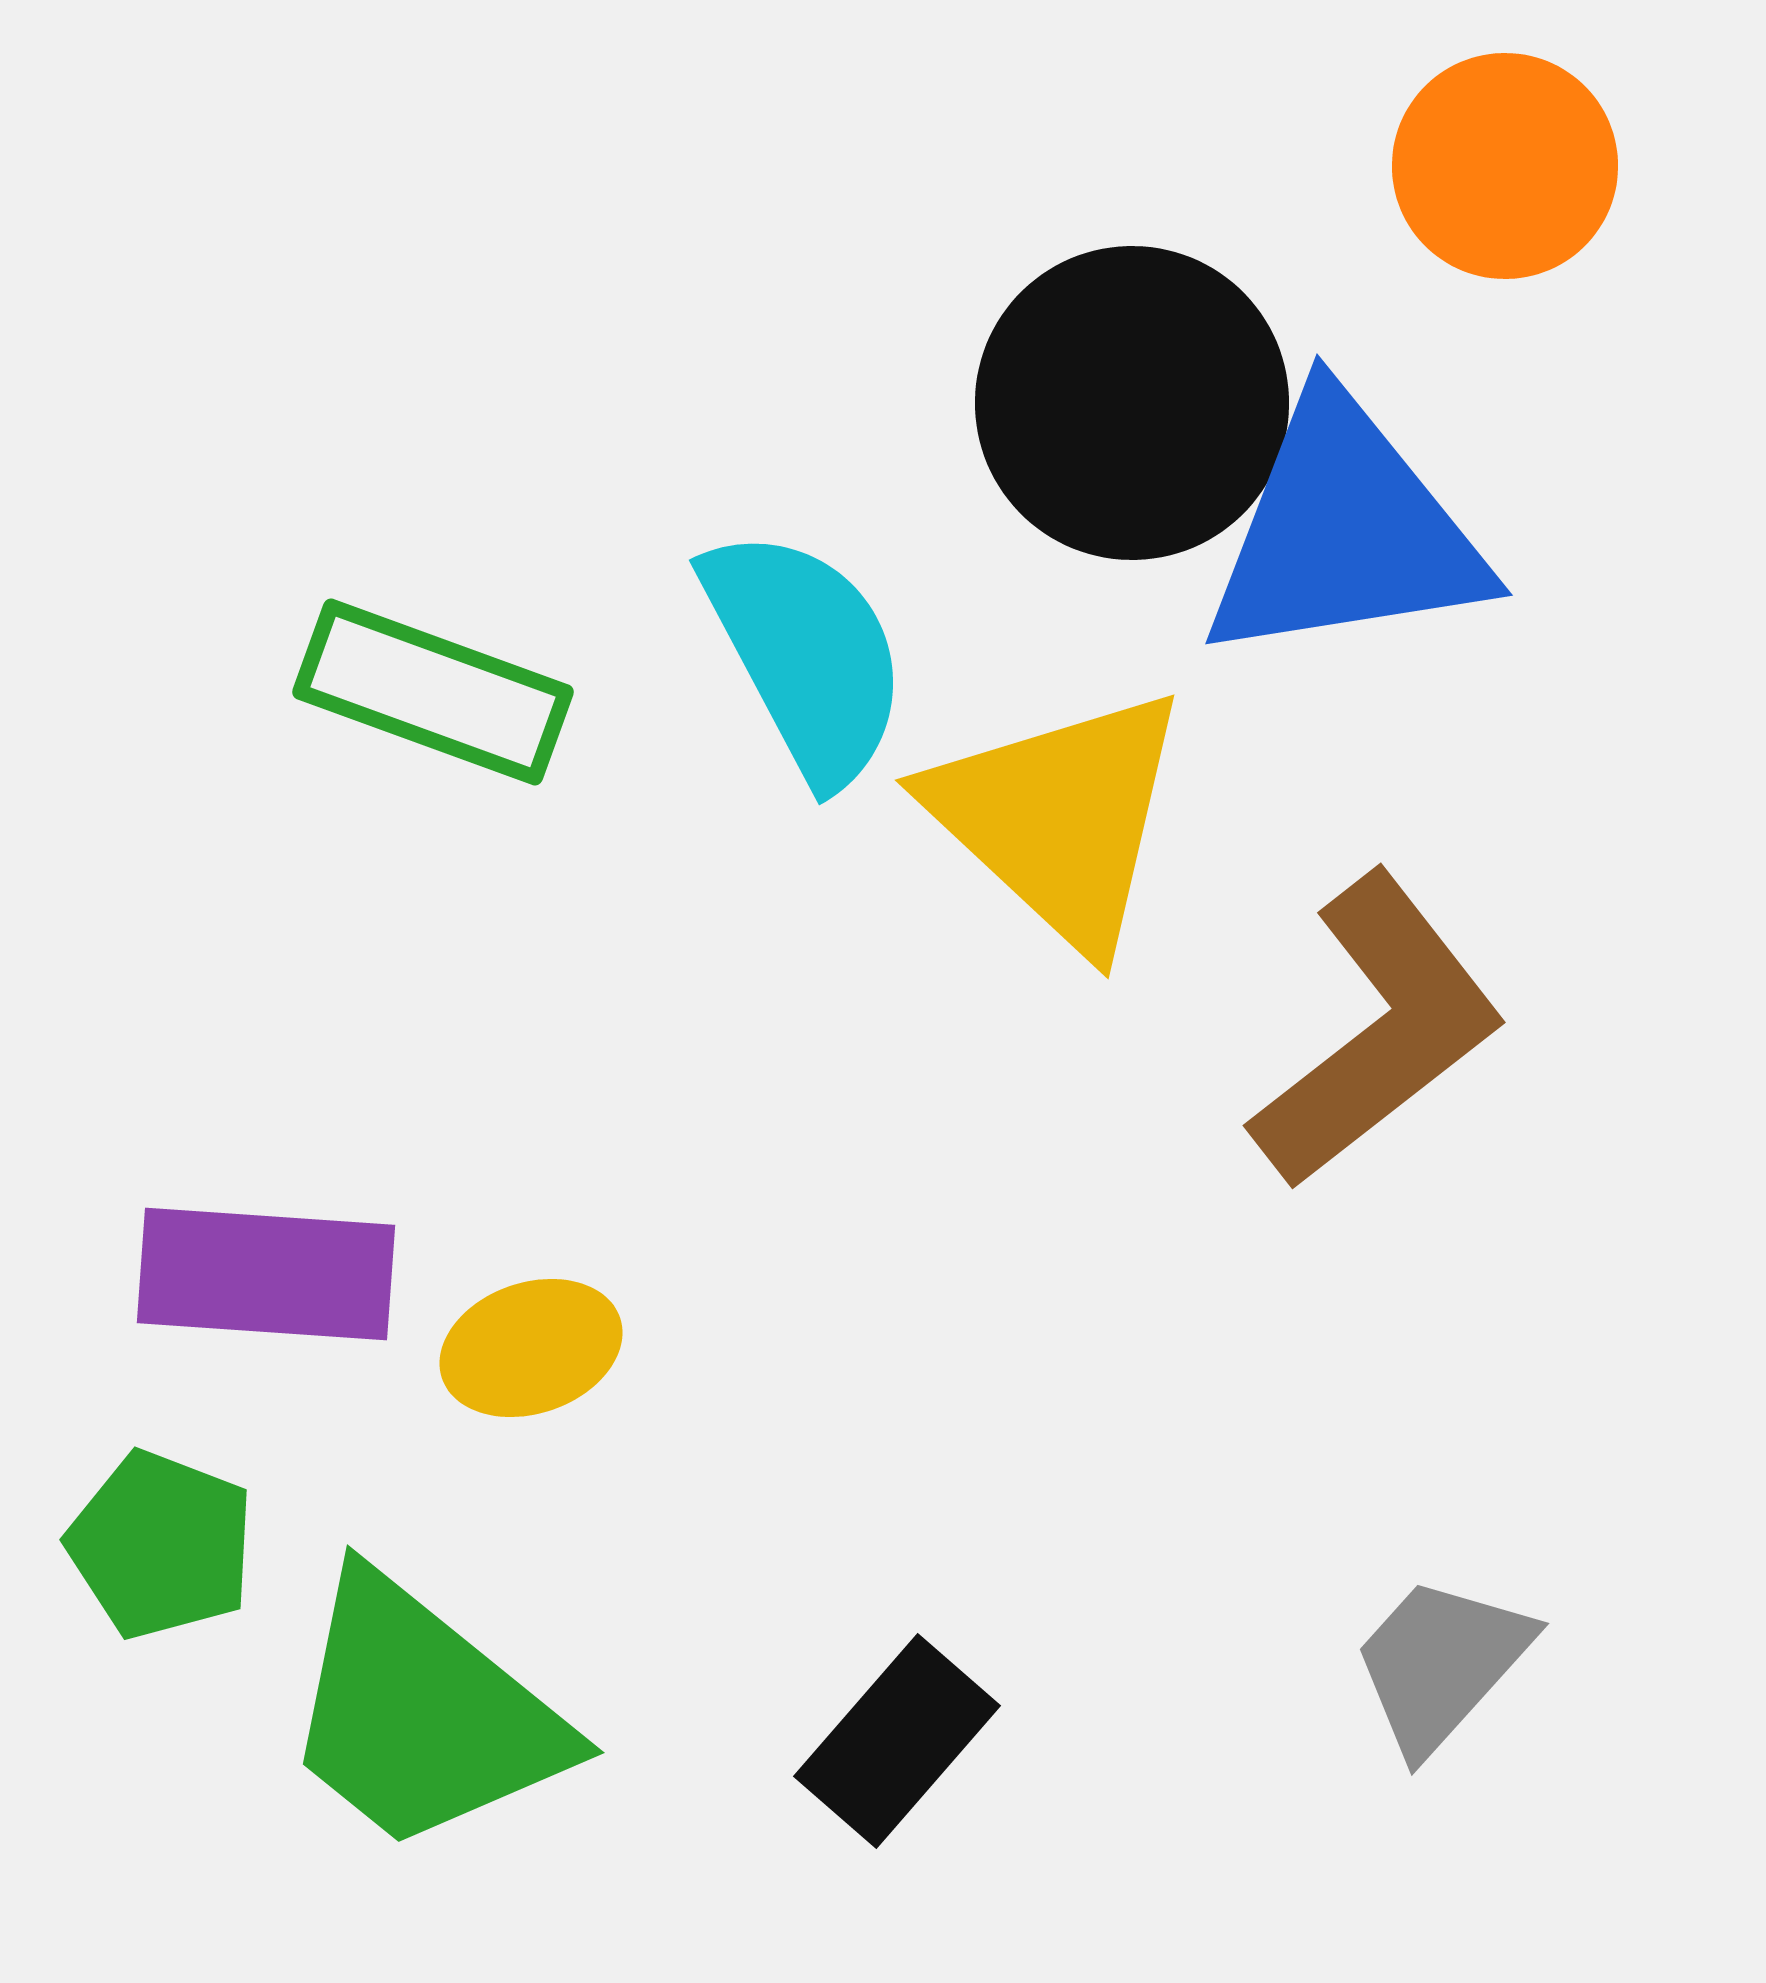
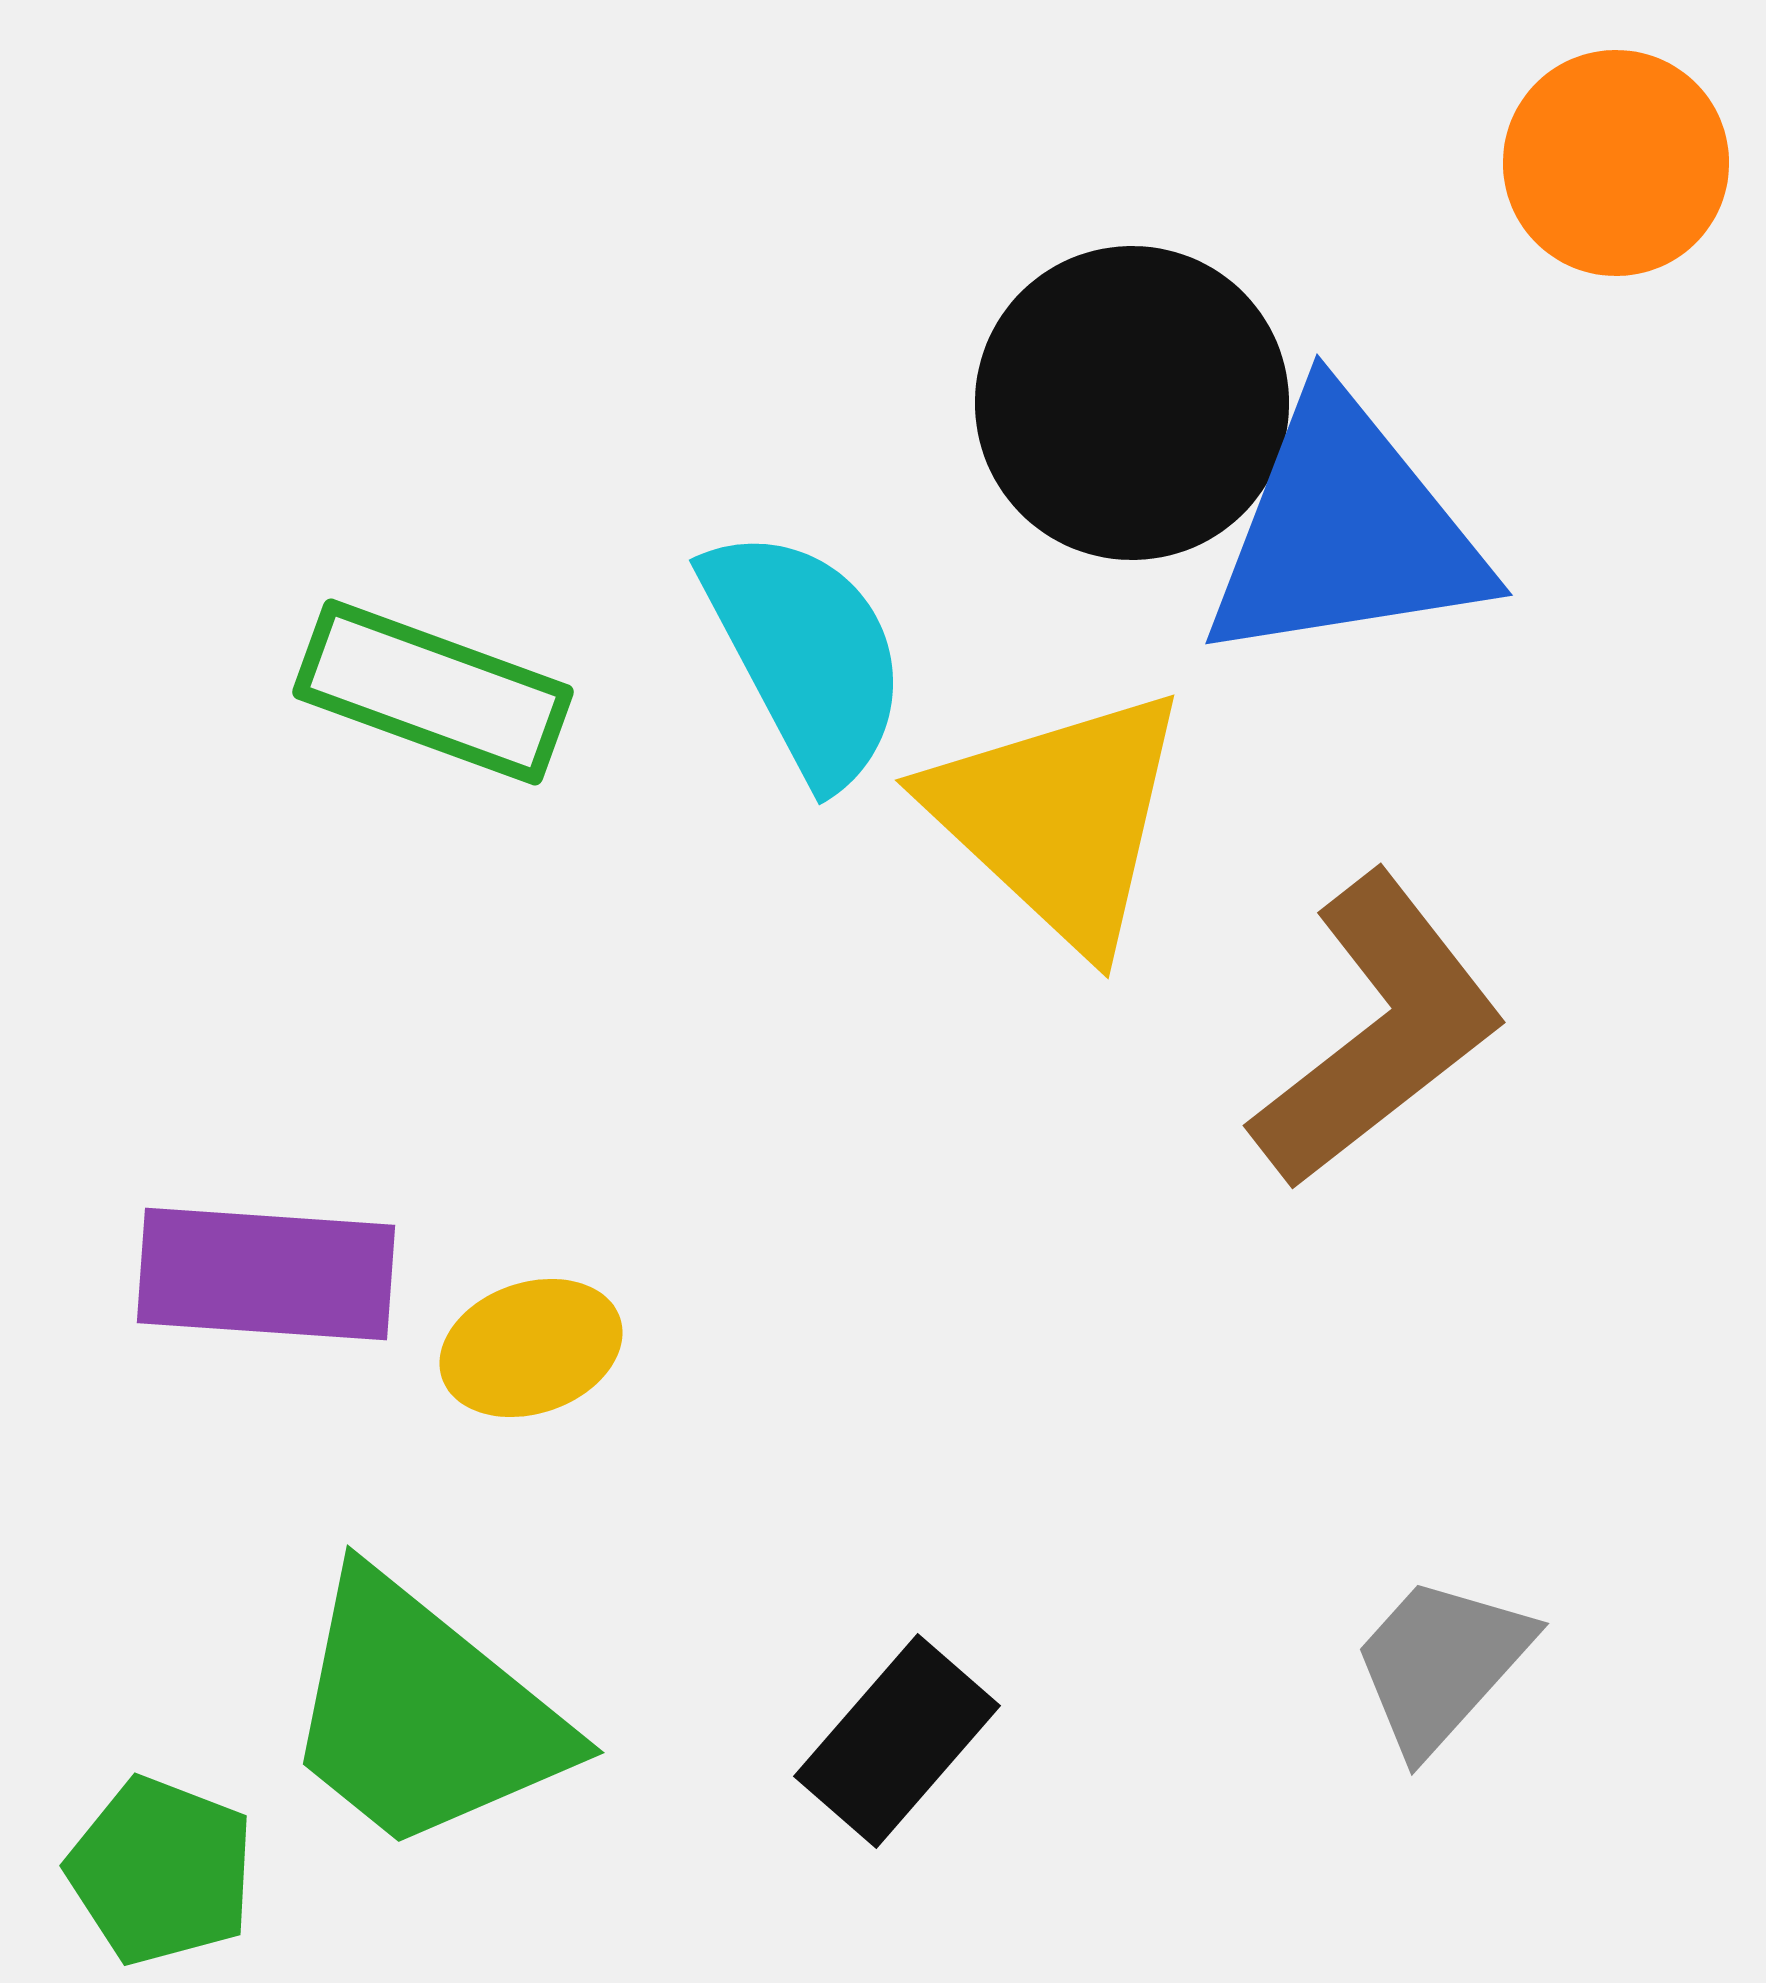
orange circle: moved 111 px right, 3 px up
green pentagon: moved 326 px down
